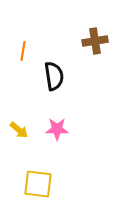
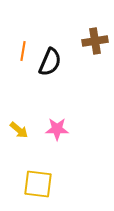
black semicircle: moved 4 px left, 14 px up; rotated 32 degrees clockwise
